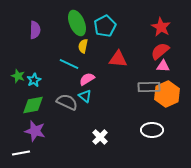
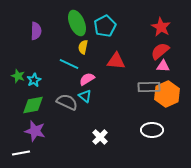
purple semicircle: moved 1 px right, 1 px down
yellow semicircle: moved 1 px down
red triangle: moved 2 px left, 2 px down
